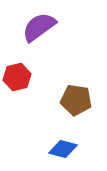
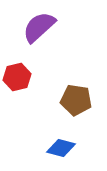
purple semicircle: rotated 6 degrees counterclockwise
blue diamond: moved 2 px left, 1 px up
